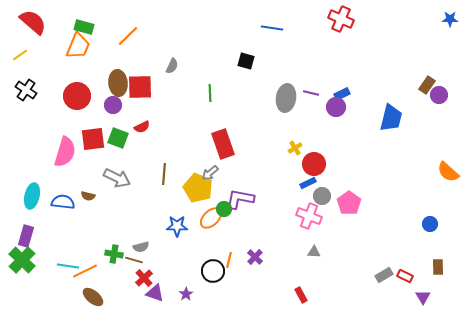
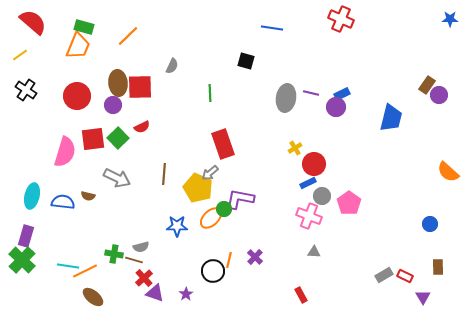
green square at (118, 138): rotated 25 degrees clockwise
